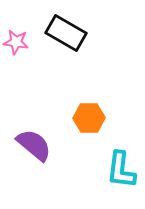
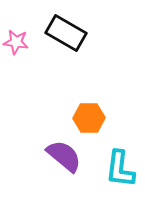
purple semicircle: moved 30 px right, 11 px down
cyan L-shape: moved 1 px left, 1 px up
